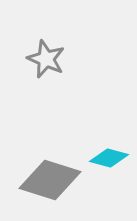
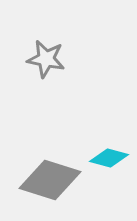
gray star: rotated 12 degrees counterclockwise
